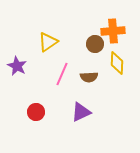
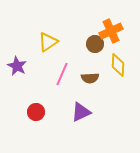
orange cross: moved 2 px left; rotated 20 degrees counterclockwise
yellow diamond: moved 1 px right, 2 px down
brown semicircle: moved 1 px right, 1 px down
